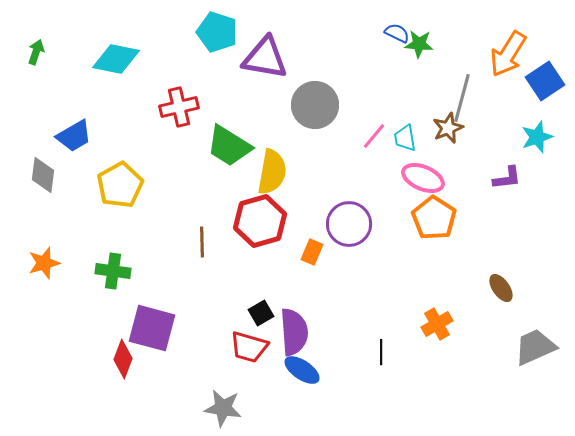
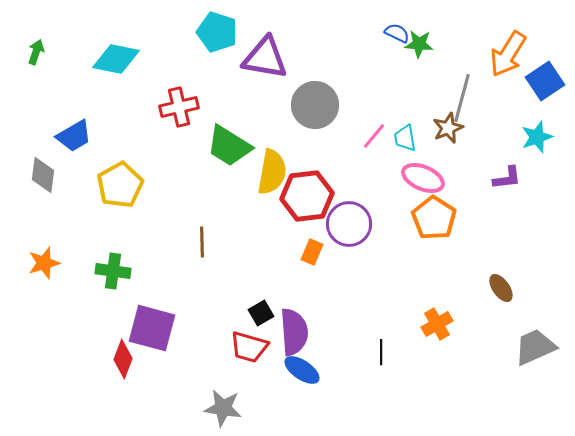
red hexagon: moved 47 px right, 25 px up; rotated 9 degrees clockwise
